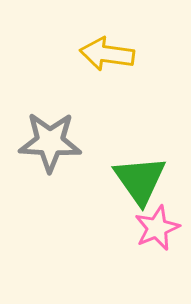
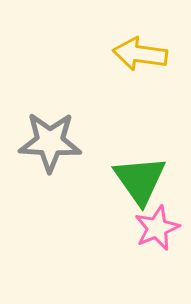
yellow arrow: moved 33 px right
